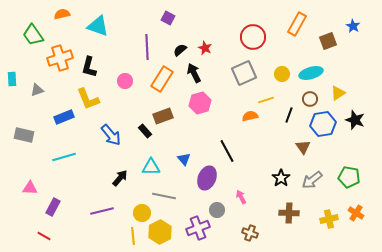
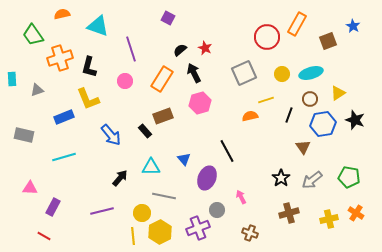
red circle at (253, 37): moved 14 px right
purple line at (147, 47): moved 16 px left, 2 px down; rotated 15 degrees counterclockwise
brown cross at (289, 213): rotated 18 degrees counterclockwise
